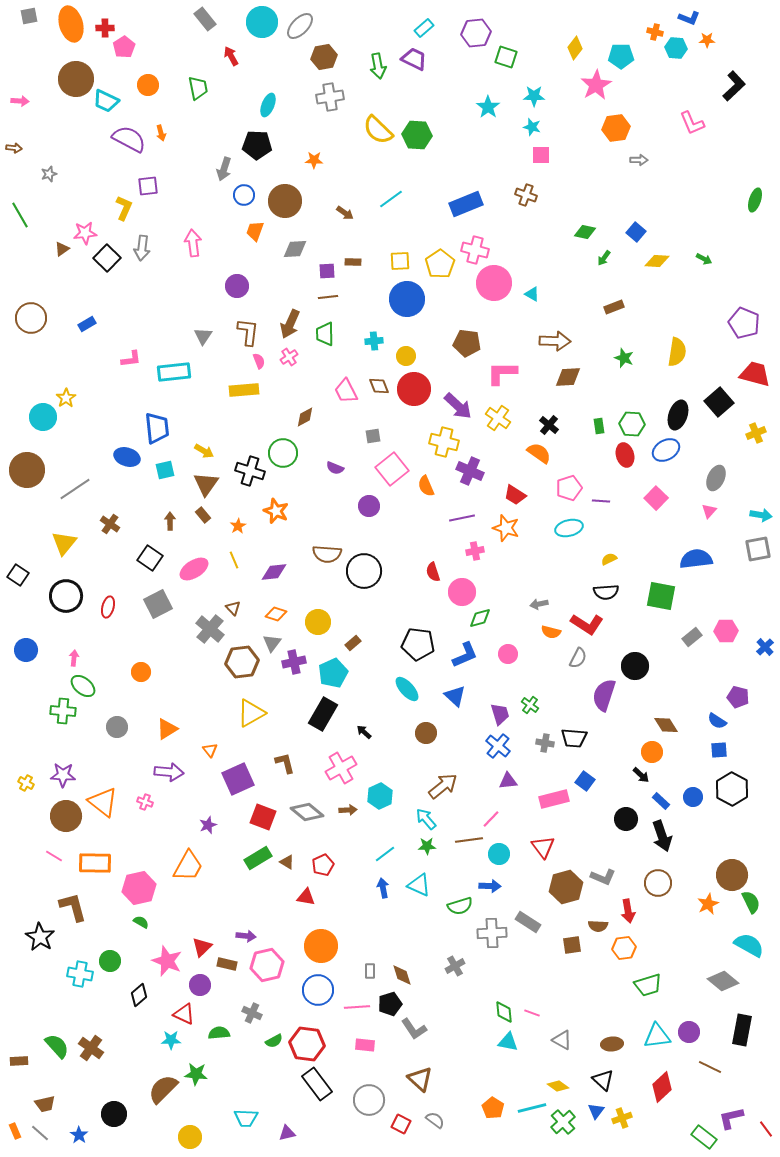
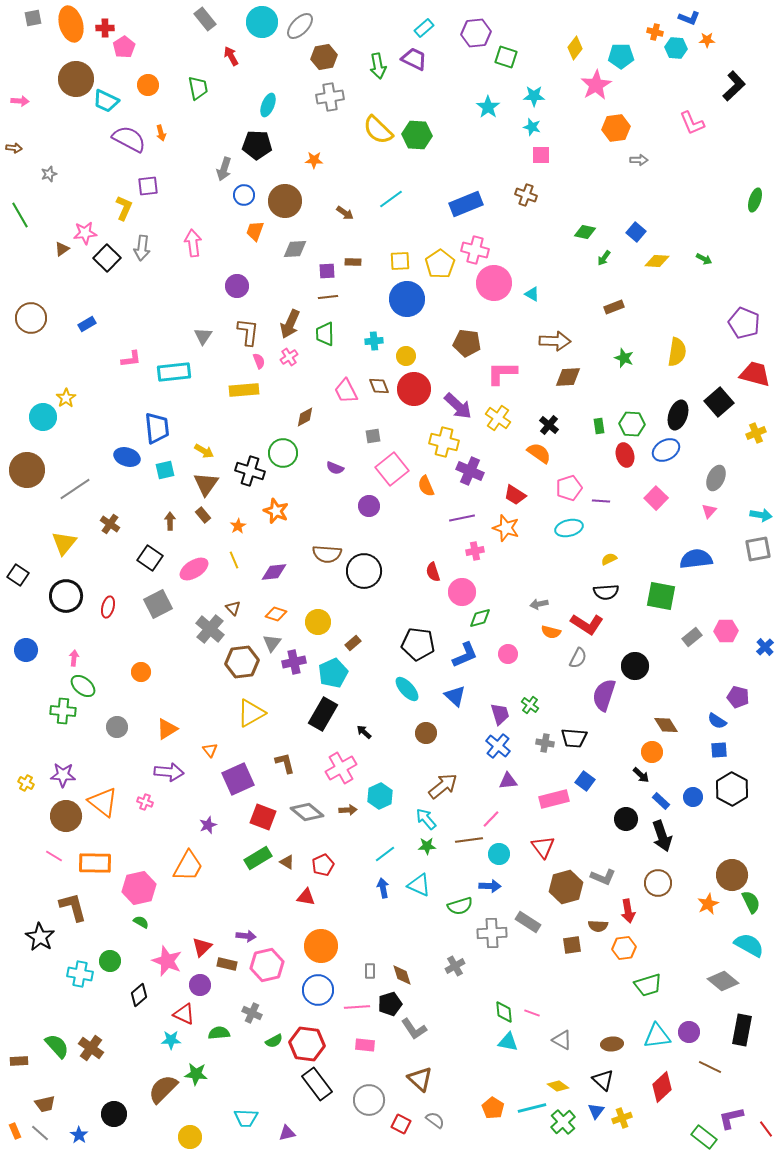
gray square at (29, 16): moved 4 px right, 2 px down
